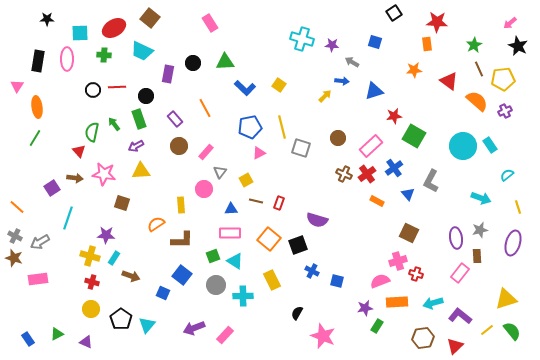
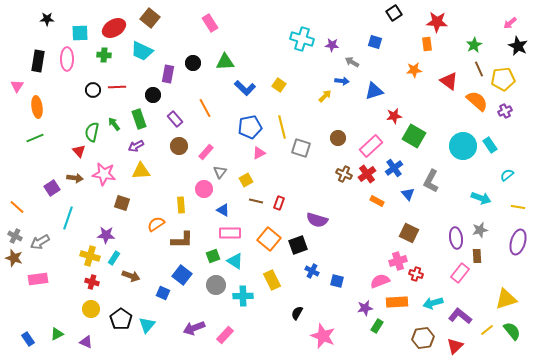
black circle at (146, 96): moved 7 px right, 1 px up
green line at (35, 138): rotated 36 degrees clockwise
yellow line at (518, 207): rotated 64 degrees counterclockwise
blue triangle at (231, 209): moved 8 px left, 1 px down; rotated 32 degrees clockwise
purple ellipse at (513, 243): moved 5 px right, 1 px up
